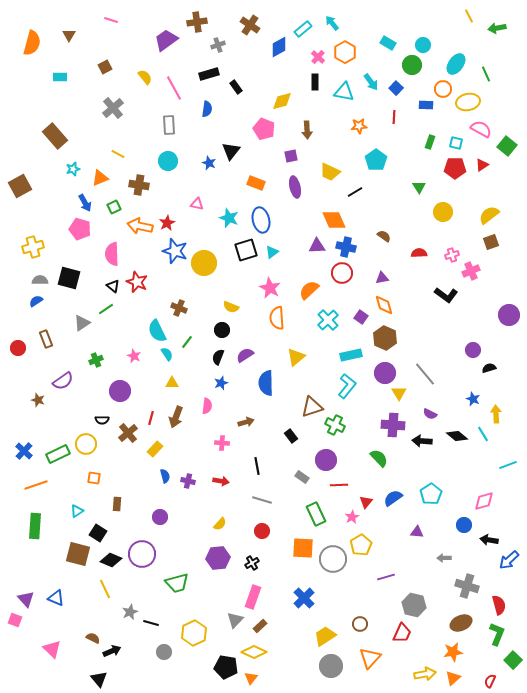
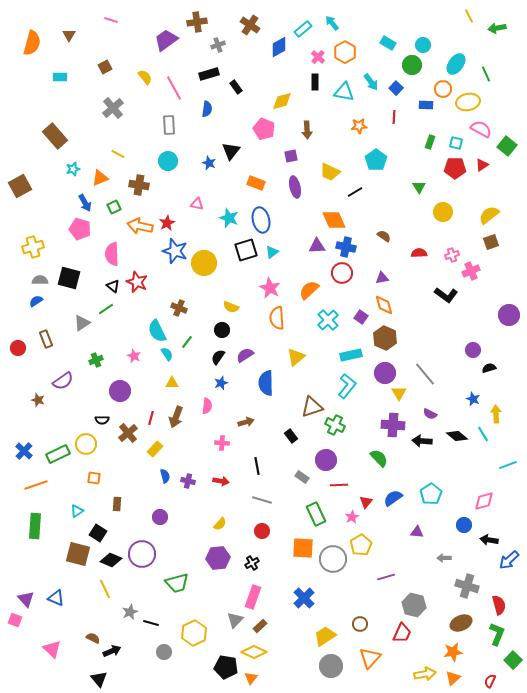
black semicircle at (218, 357): rotated 14 degrees clockwise
